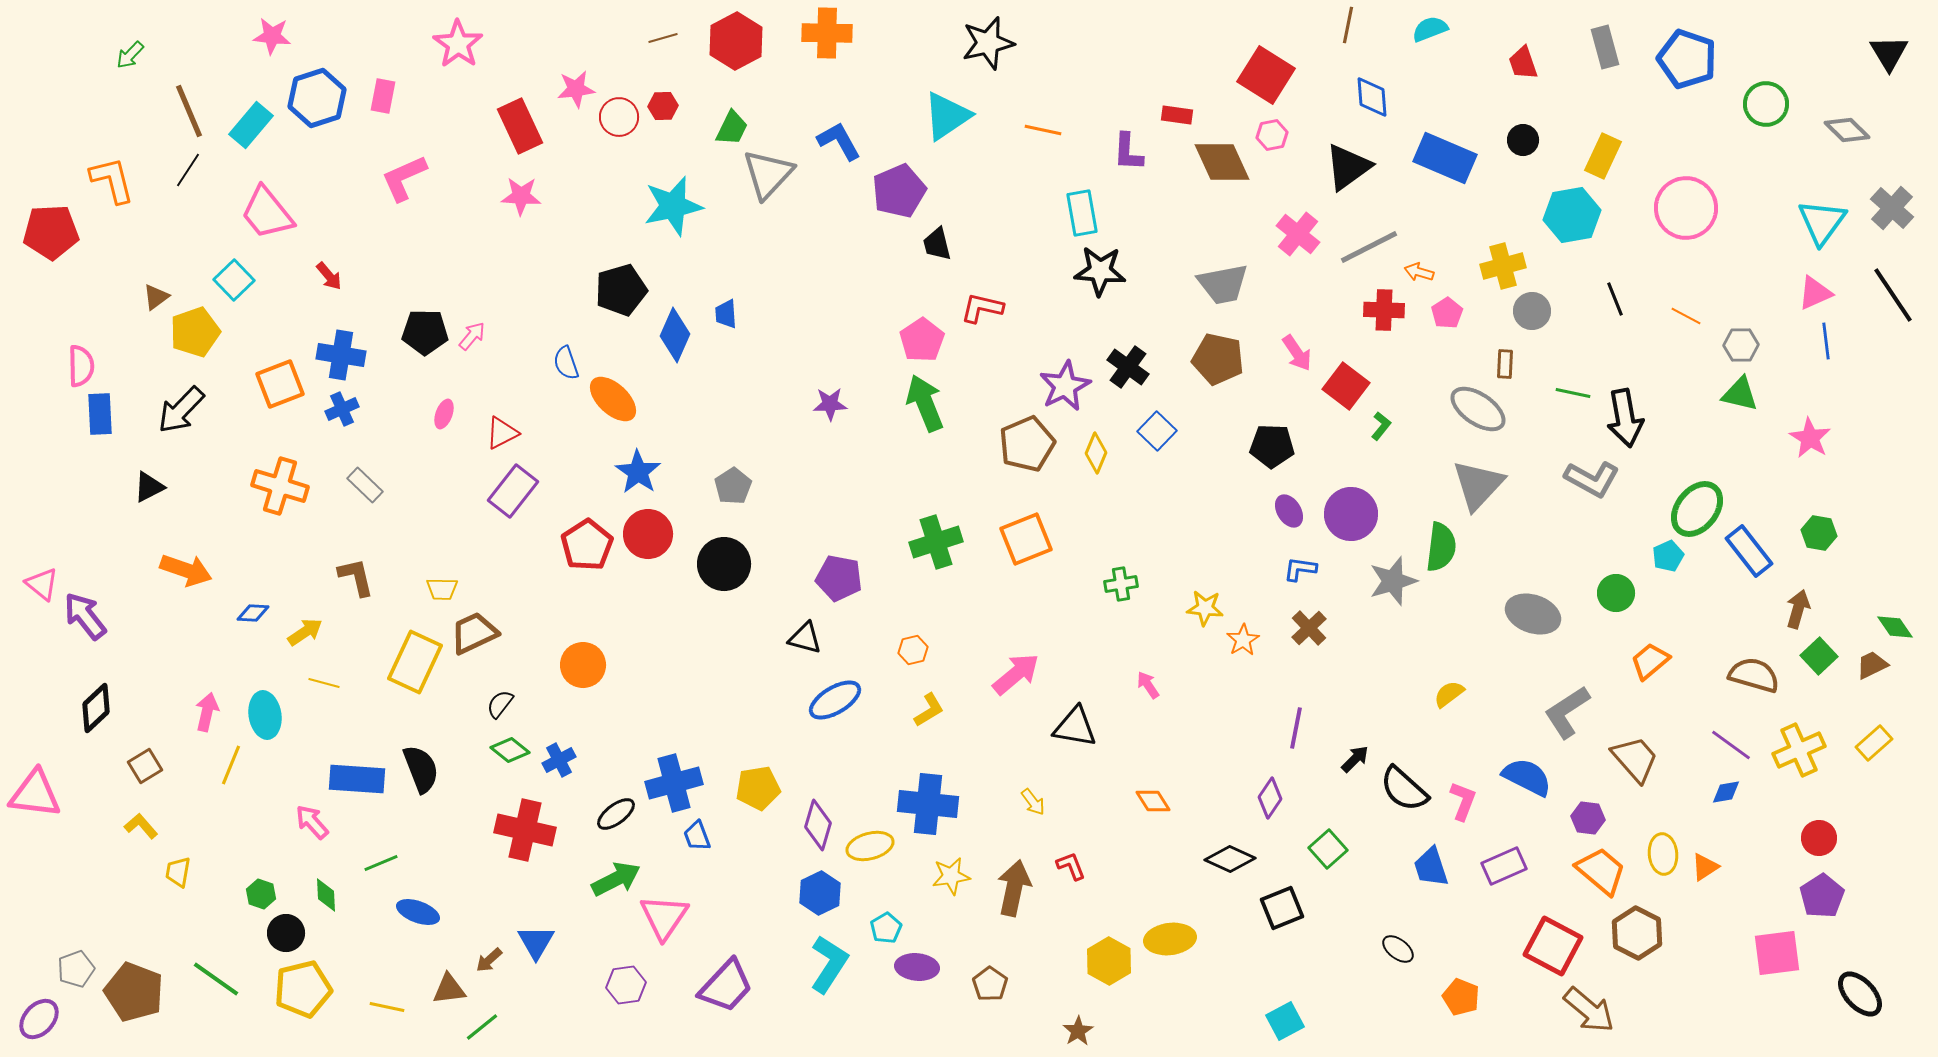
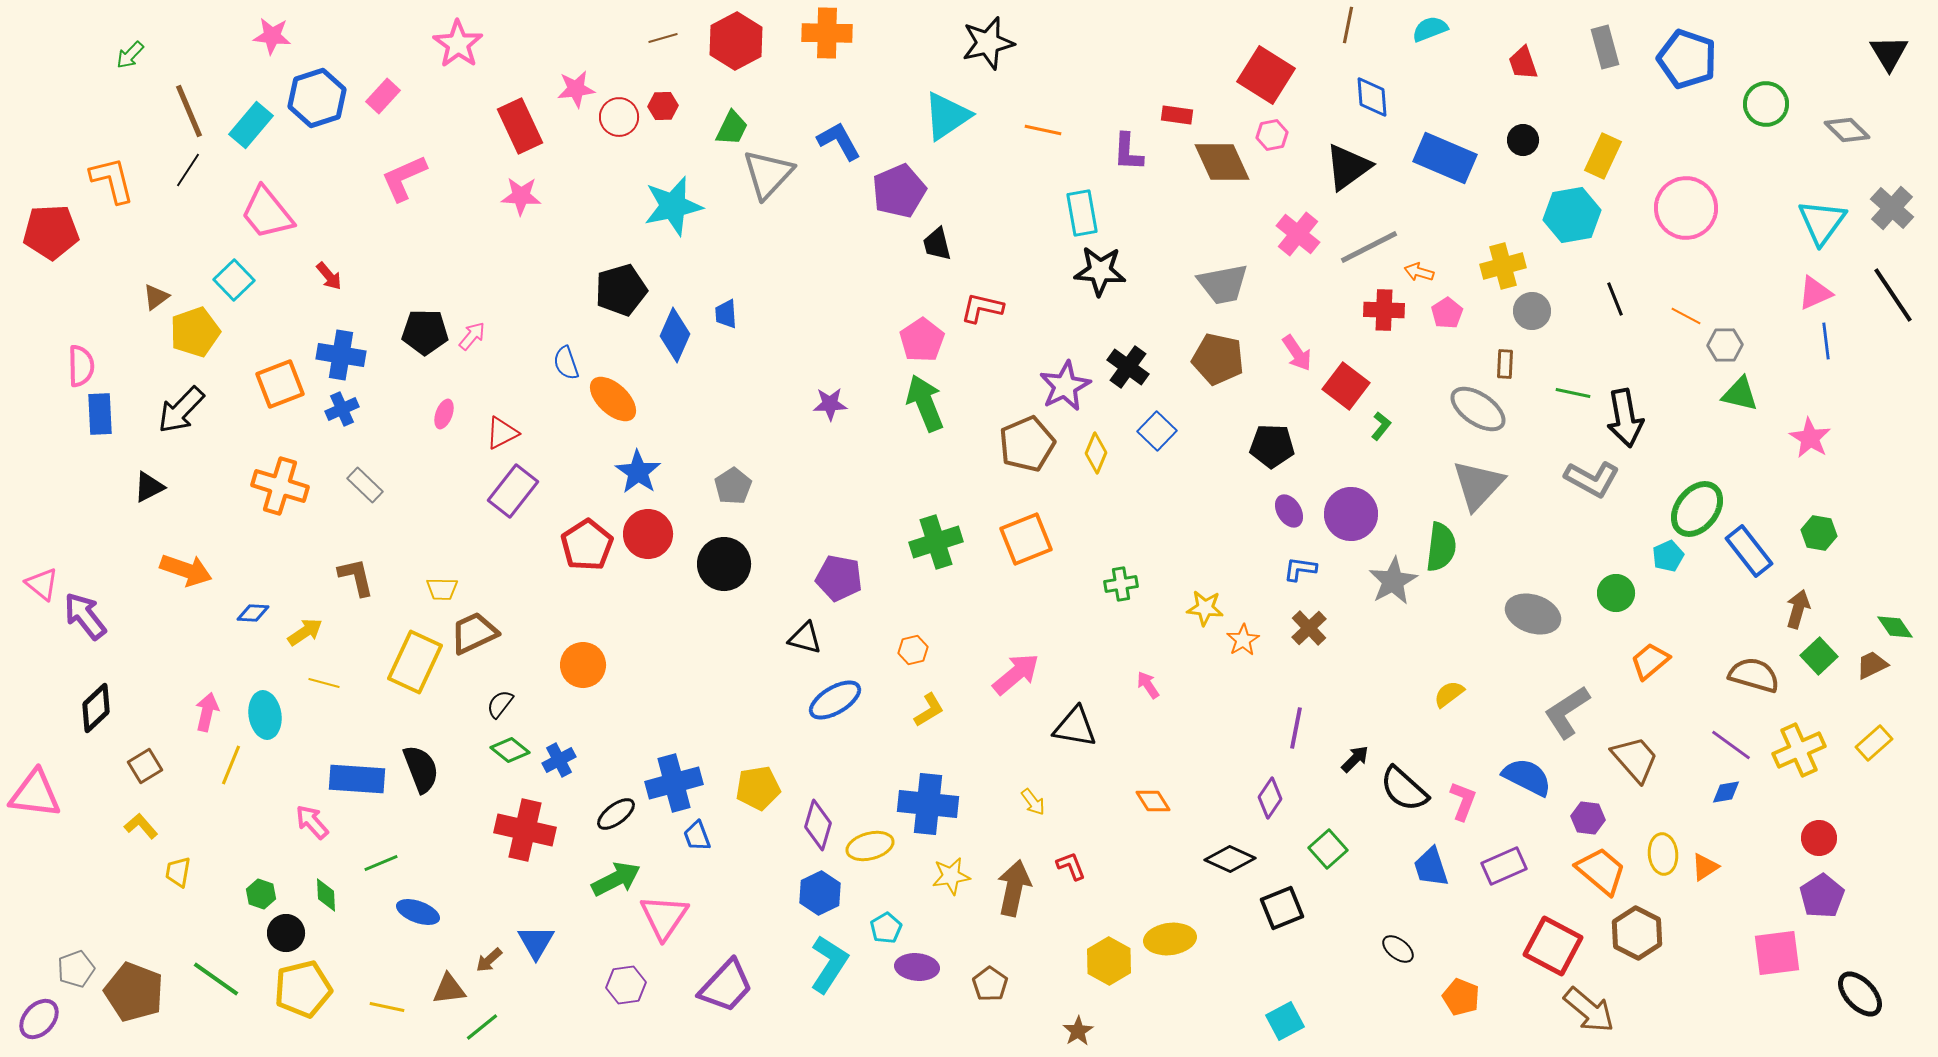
pink rectangle at (383, 96): rotated 32 degrees clockwise
gray hexagon at (1741, 345): moved 16 px left
gray star at (1393, 581): rotated 12 degrees counterclockwise
